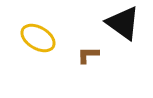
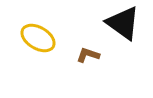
brown L-shape: rotated 20 degrees clockwise
